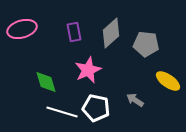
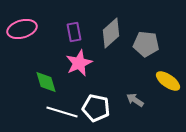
pink star: moved 9 px left, 7 px up
